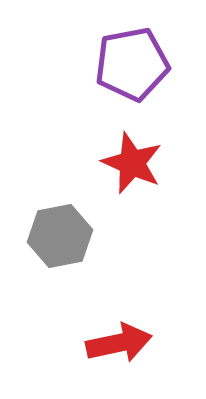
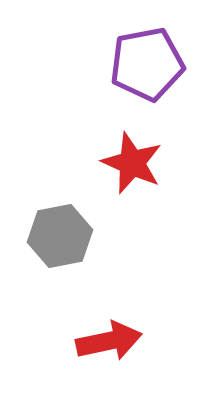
purple pentagon: moved 15 px right
red arrow: moved 10 px left, 2 px up
